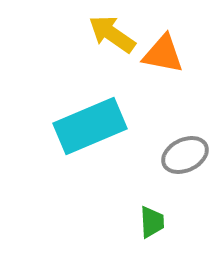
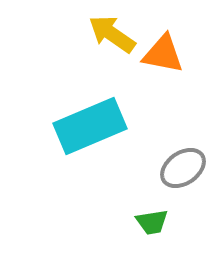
gray ellipse: moved 2 px left, 13 px down; rotated 9 degrees counterclockwise
green trapezoid: rotated 84 degrees clockwise
